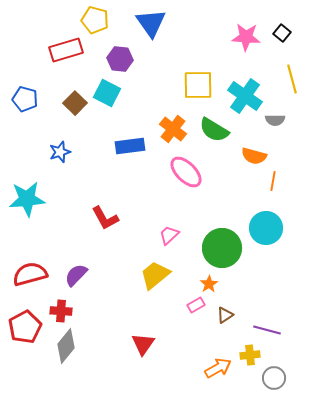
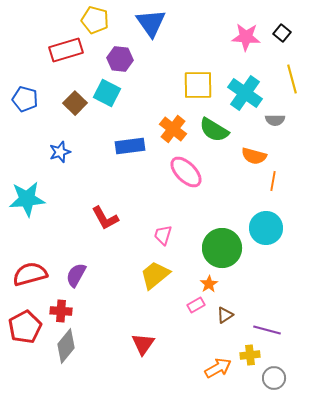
cyan cross: moved 3 px up
pink trapezoid: moved 6 px left; rotated 30 degrees counterclockwise
purple semicircle: rotated 15 degrees counterclockwise
